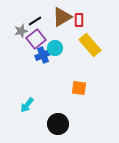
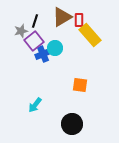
black line: rotated 40 degrees counterclockwise
purple square: moved 2 px left, 2 px down
yellow rectangle: moved 10 px up
blue cross: moved 1 px up
orange square: moved 1 px right, 3 px up
cyan arrow: moved 8 px right
black circle: moved 14 px right
